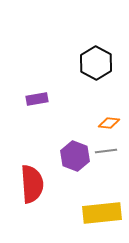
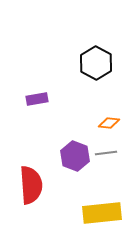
gray line: moved 2 px down
red semicircle: moved 1 px left, 1 px down
